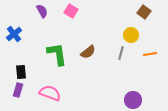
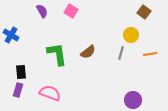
blue cross: moved 3 px left, 1 px down; rotated 21 degrees counterclockwise
